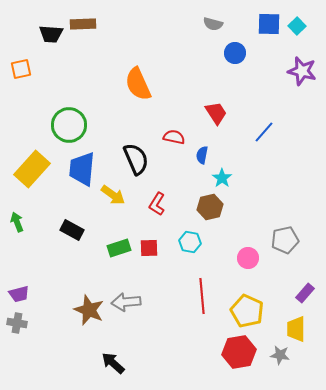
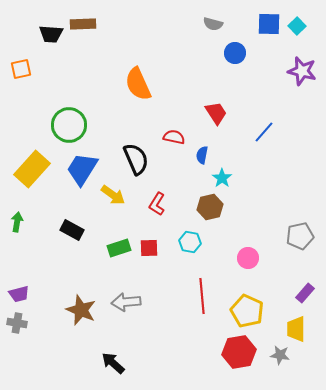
blue trapezoid: rotated 27 degrees clockwise
green arrow: rotated 30 degrees clockwise
gray pentagon: moved 15 px right, 4 px up
brown star: moved 8 px left
